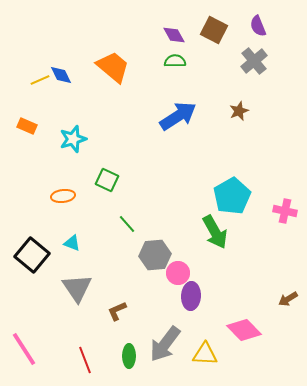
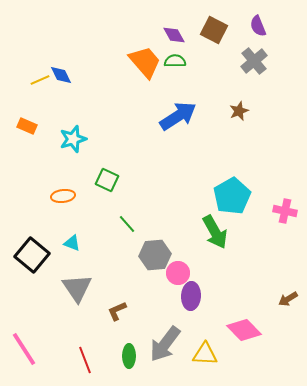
orange trapezoid: moved 32 px right, 5 px up; rotated 9 degrees clockwise
